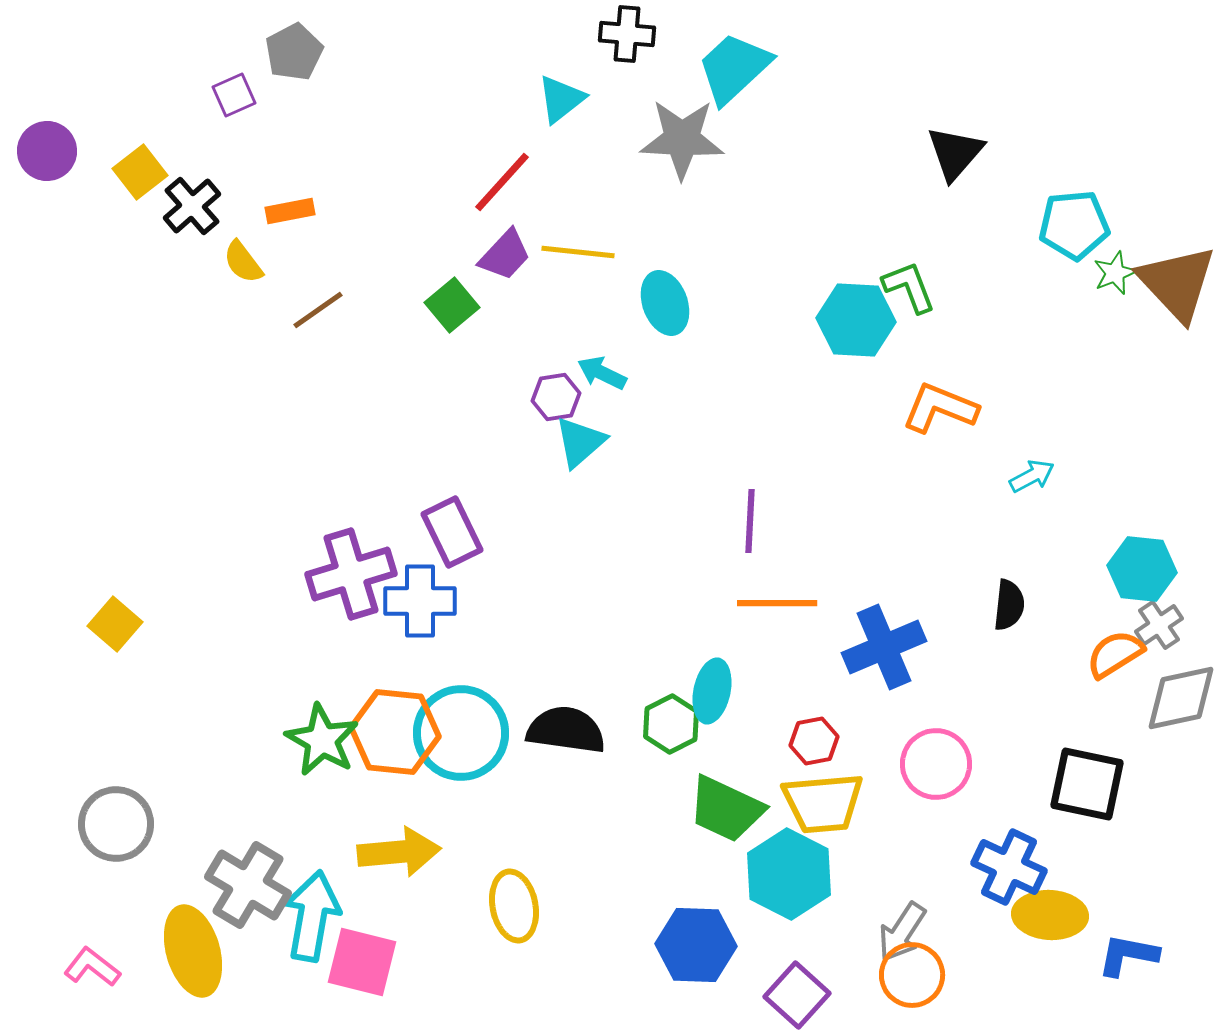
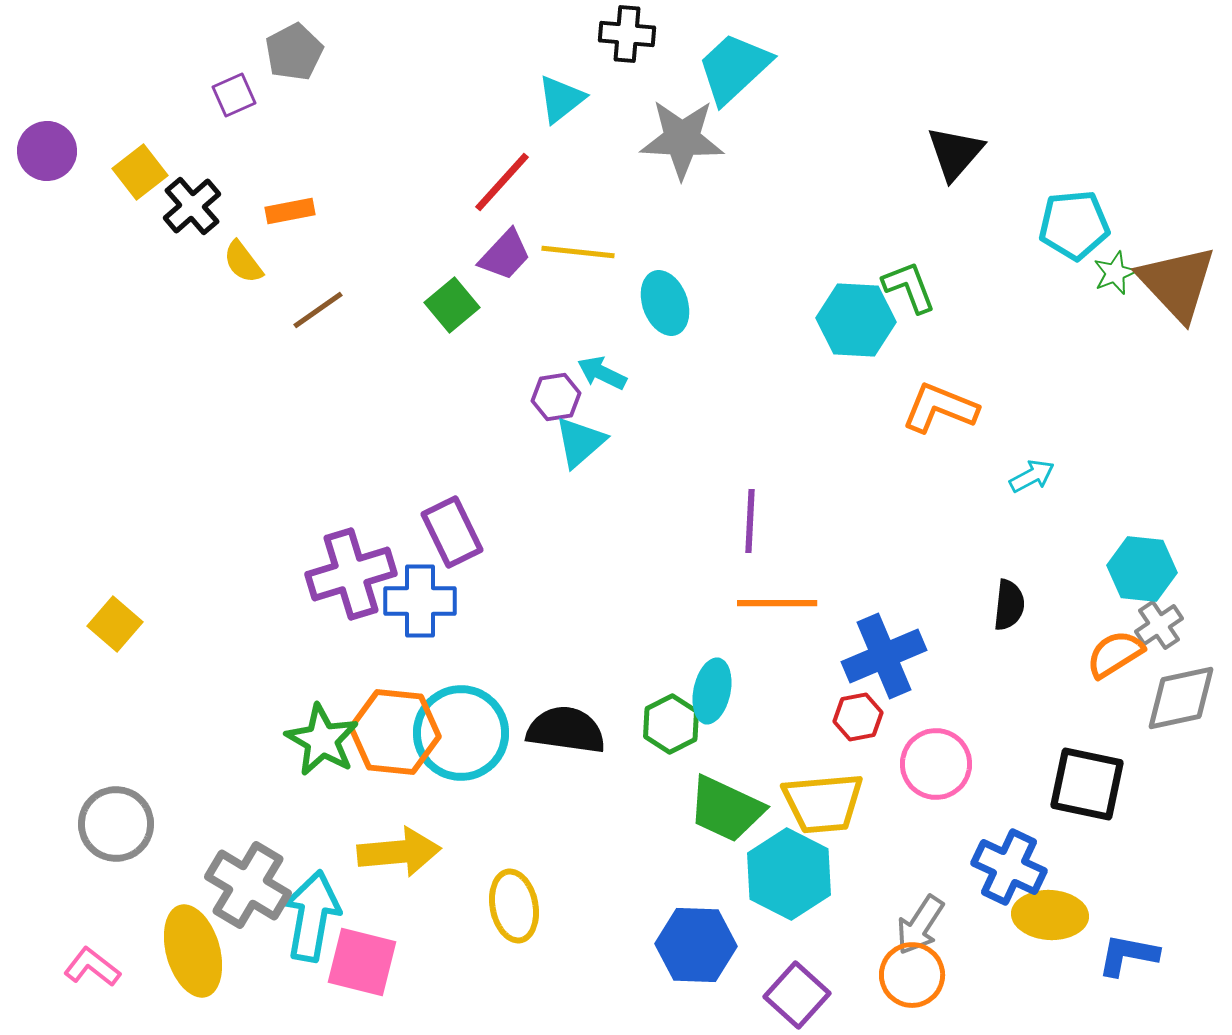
blue cross at (884, 647): moved 9 px down
red hexagon at (814, 741): moved 44 px right, 24 px up
gray arrow at (902, 932): moved 18 px right, 7 px up
